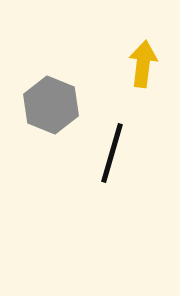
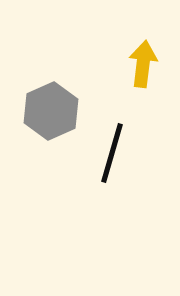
gray hexagon: moved 6 px down; rotated 14 degrees clockwise
